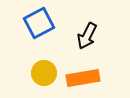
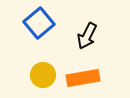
blue square: rotated 12 degrees counterclockwise
yellow circle: moved 1 px left, 2 px down
